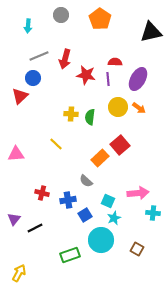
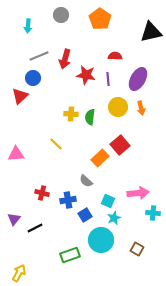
red semicircle: moved 6 px up
orange arrow: moved 2 px right; rotated 40 degrees clockwise
